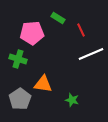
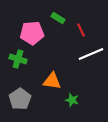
orange triangle: moved 9 px right, 3 px up
